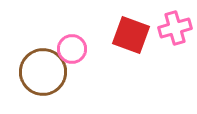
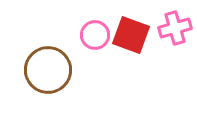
pink circle: moved 23 px right, 14 px up
brown circle: moved 5 px right, 2 px up
